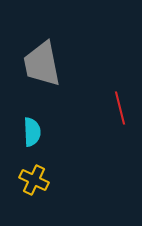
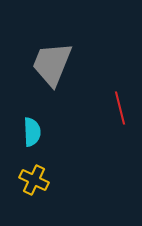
gray trapezoid: moved 10 px right; rotated 33 degrees clockwise
